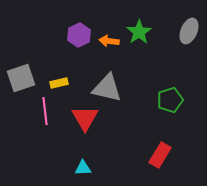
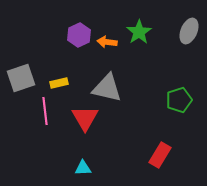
orange arrow: moved 2 px left, 1 px down
green pentagon: moved 9 px right
